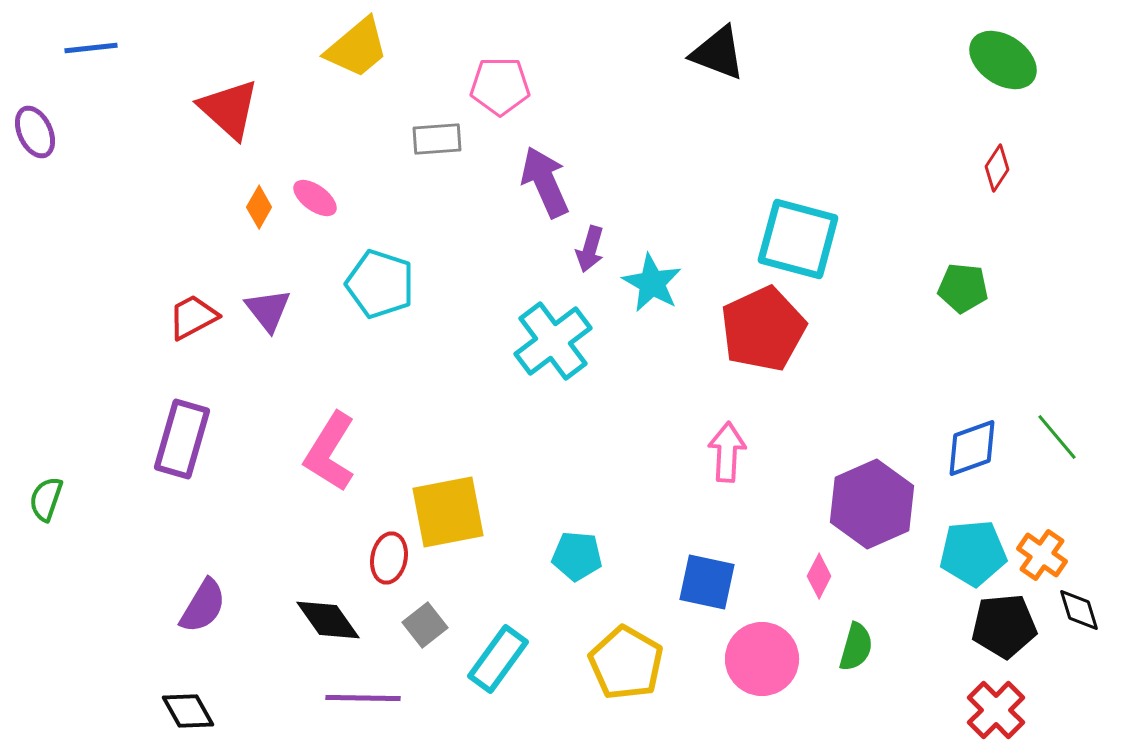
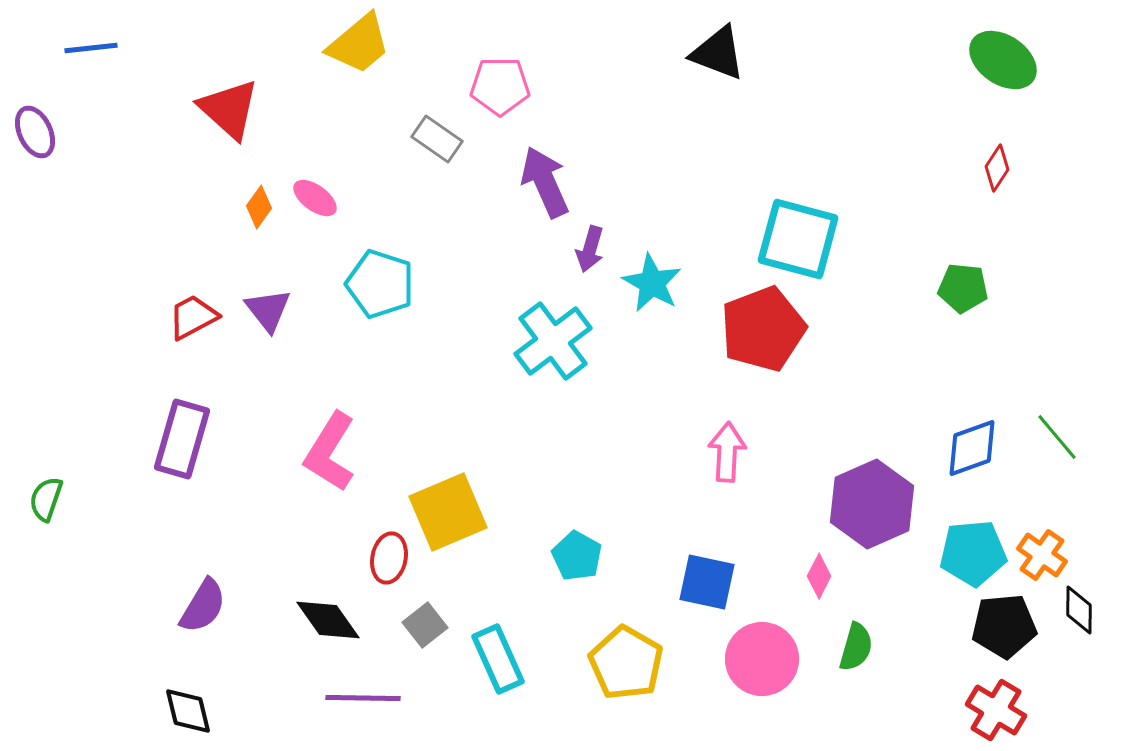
yellow trapezoid at (357, 48): moved 2 px right, 4 px up
gray rectangle at (437, 139): rotated 39 degrees clockwise
orange diamond at (259, 207): rotated 6 degrees clockwise
red pentagon at (763, 329): rotated 4 degrees clockwise
yellow square at (448, 512): rotated 12 degrees counterclockwise
cyan pentagon at (577, 556): rotated 24 degrees clockwise
black diamond at (1079, 610): rotated 18 degrees clockwise
cyan rectangle at (498, 659): rotated 60 degrees counterclockwise
red cross at (996, 710): rotated 14 degrees counterclockwise
black diamond at (188, 711): rotated 16 degrees clockwise
